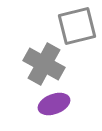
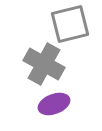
gray square: moved 7 px left, 2 px up
